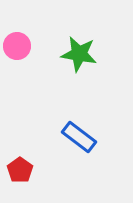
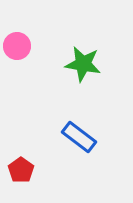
green star: moved 4 px right, 10 px down
red pentagon: moved 1 px right
